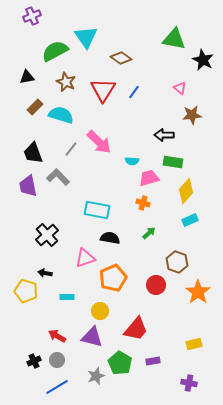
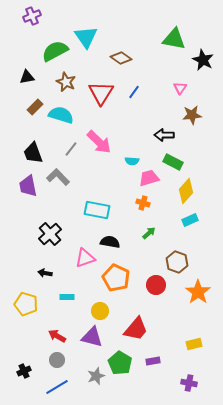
pink triangle at (180, 88): rotated 24 degrees clockwise
red triangle at (103, 90): moved 2 px left, 3 px down
green rectangle at (173, 162): rotated 18 degrees clockwise
black cross at (47, 235): moved 3 px right, 1 px up
black semicircle at (110, 238): moved 4 px down
orange pentagon at (113, 278): moved 3 px right; rotated 24 degrees counterclockwise
yellow pentagon at (26, 291): moved 13 px down
black cross at (34, 361): moved 10 px left, 10 px down
